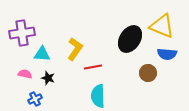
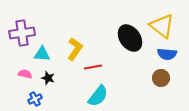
yellow triangle: rotated 16 degrees clockwise
black ellipse: moved 1 px up; rotated 68 degrees counterclockwise
brown circle: moved 13 px right, 5 px down
cyan semicircle: rotated 140 degrees counterclockwise
